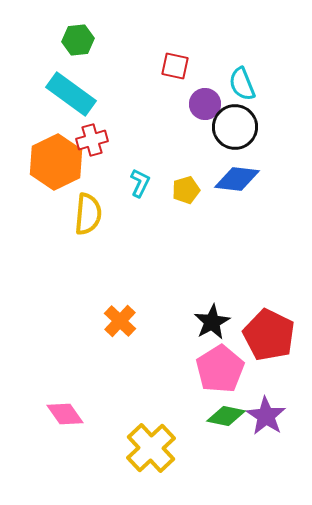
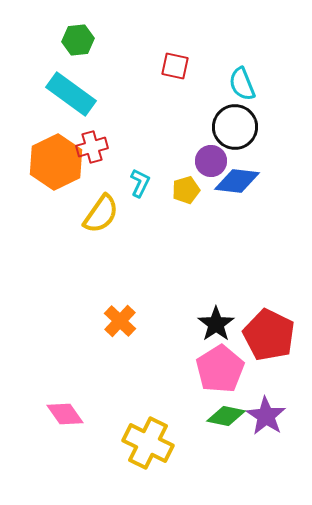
purple circle: moved 6 px right, 57 px down
red cross: moved 7 px down
blue diamond: moved 2 px down
yellow semicircle: moved 13 px right; rotated 30 degrees clockwise
black star: moved 4 px right, 2 px down; rotated 6 degrees counterclockwise
yellow cross: moved 3 px left, 5 px up; rotated 21 degrees counterclockwise
